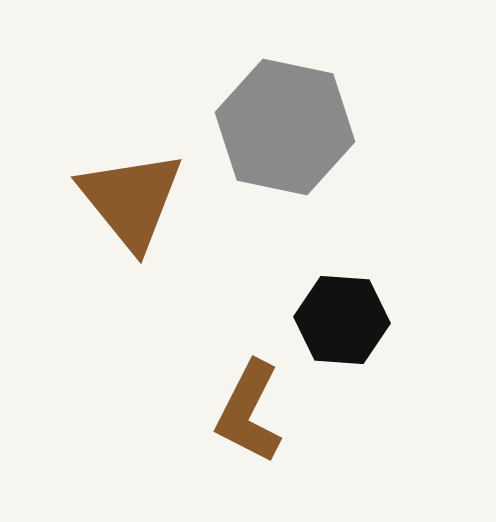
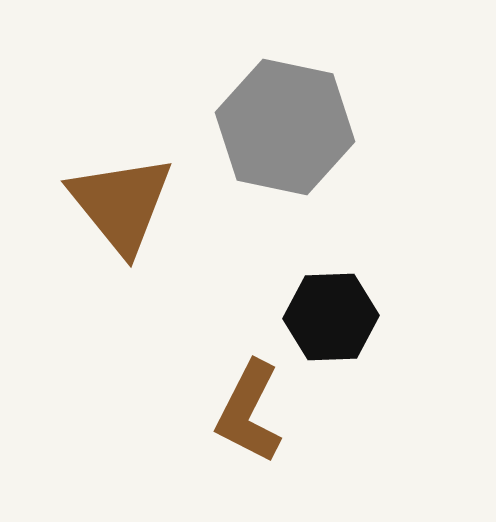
brown triangle: moved 10 px left, 4 px down
black hexagon: moved 11 px left, 3 px up; rotated 6 degrees counterclockwise
